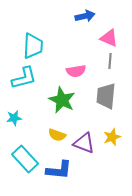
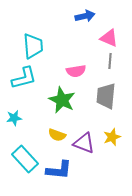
cyan trapezoid: rotated 8 degrees counterclockwise
